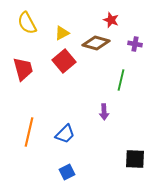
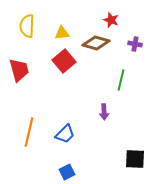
yellow semicircle: moved 3 px down; rotated 30 degrees clockwise
yellow triangle: rotated 21 degrees clockwise
red trapezoid: moved 4 px left, 1 px down
